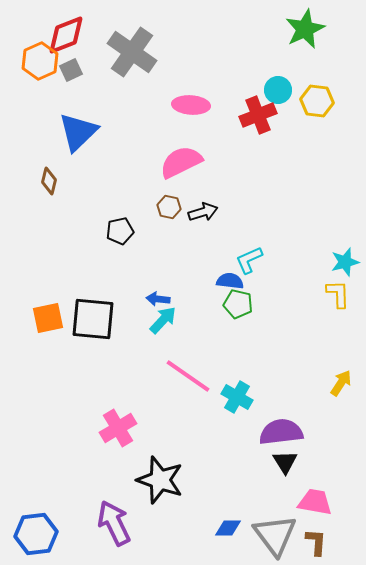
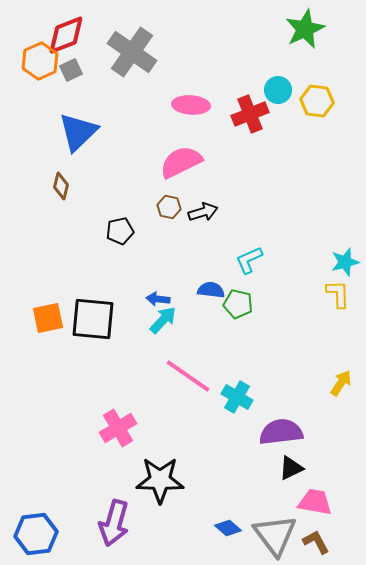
red cross: moved 8 px left, 1 px up
brown diamond: moved 12 px right, 5 px down
blue semicircle: moved 19 px left, 9 px down
black triangle: moved 6 px right, 6 px down; rotated 36 degrees clockwise
black star: rotated 18 degrees counterclockwise
purple arrow: rotated 138 degrees counterclockwise
blue diamond: rotated 40 degrees clockwise
brown L-shape: rotated 32 degrees counterclockwise
